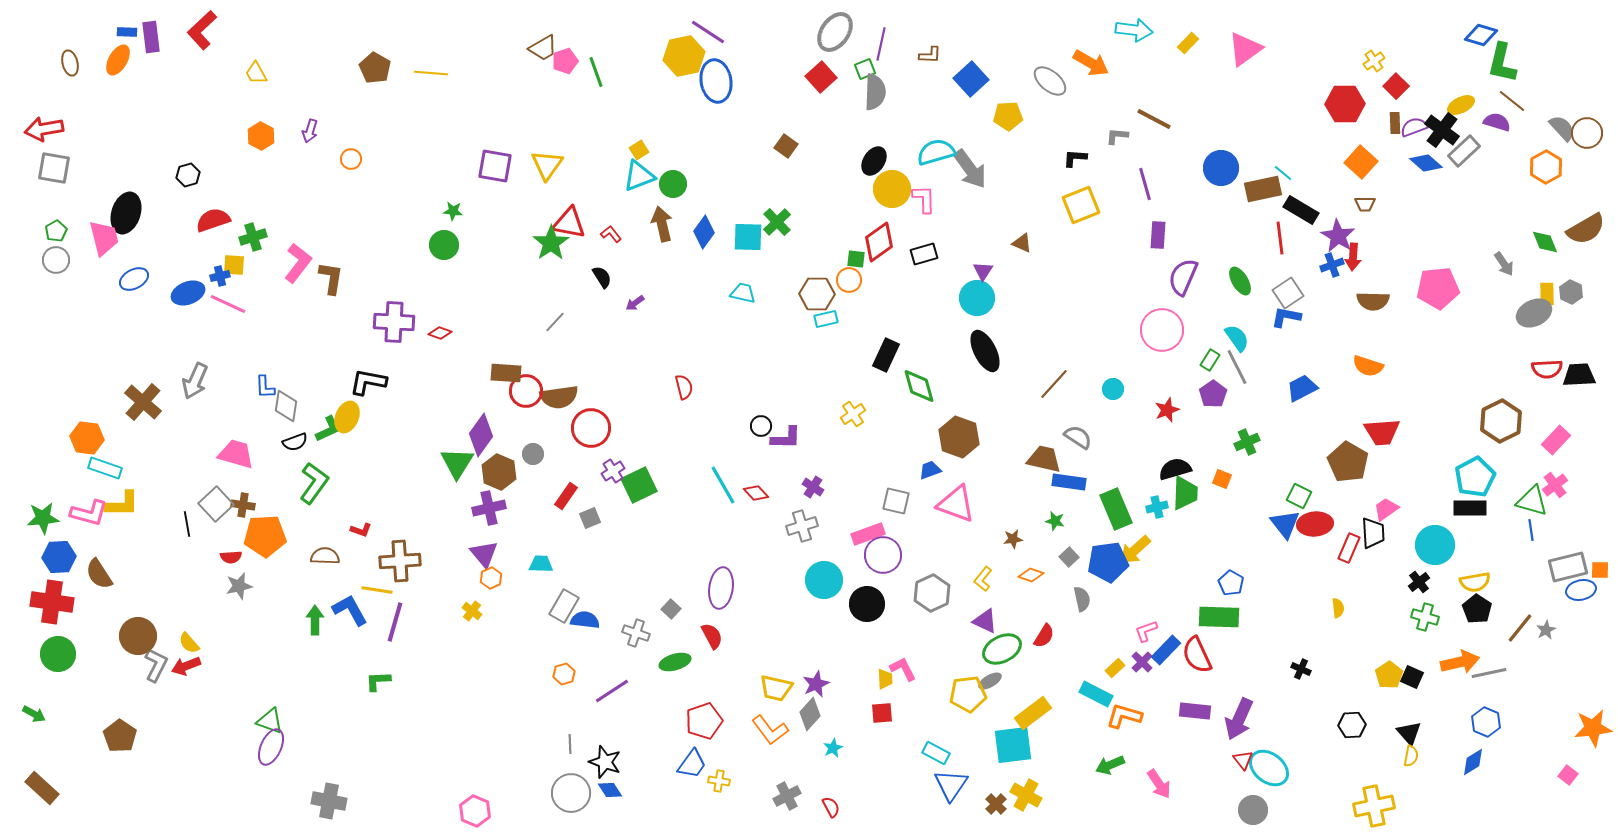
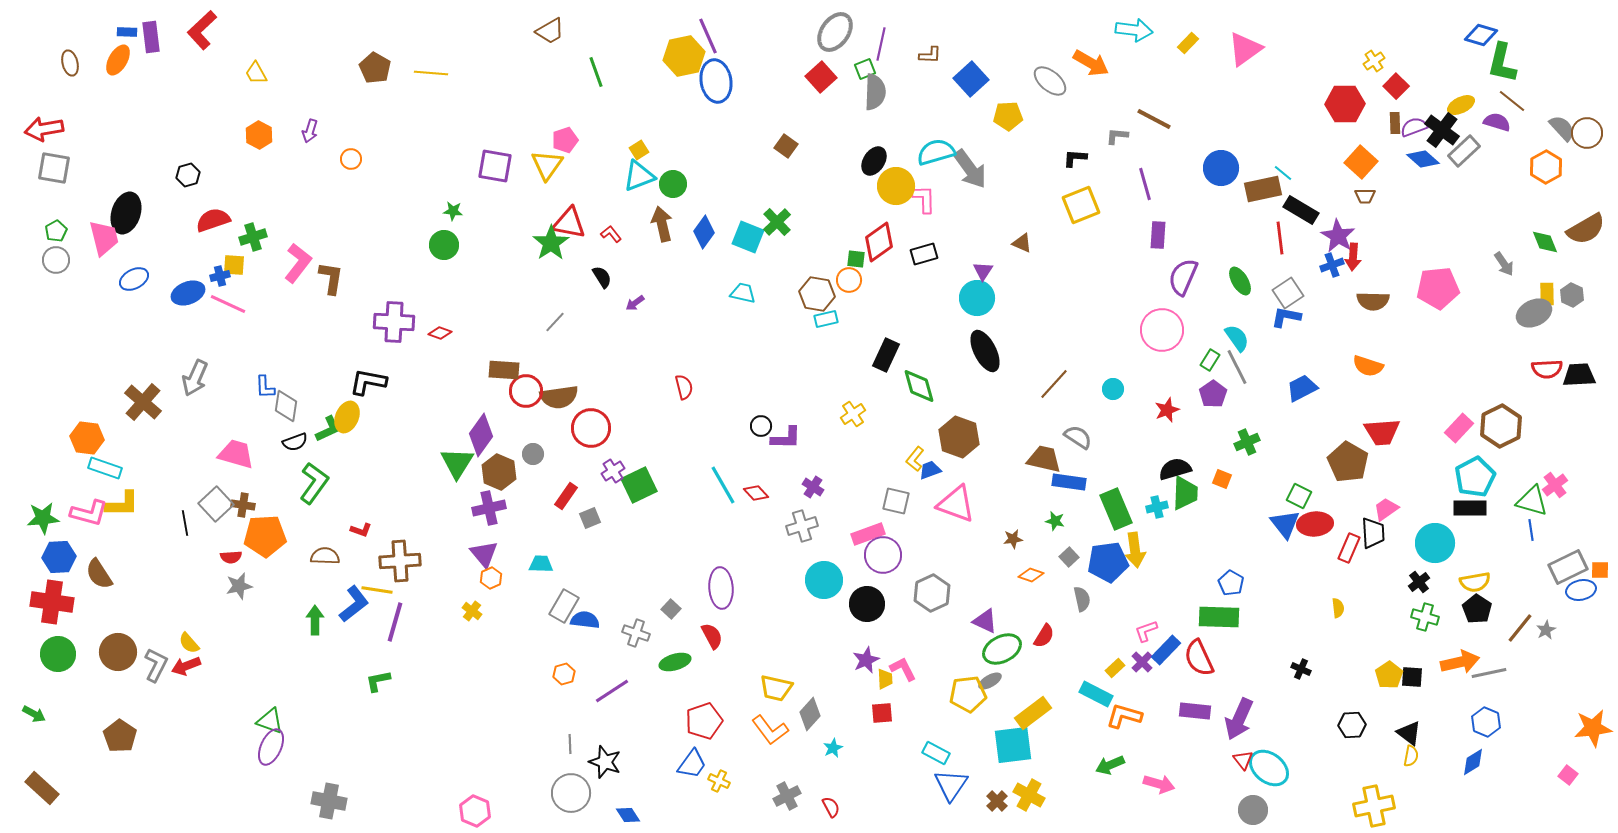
purple line at (708, 32): moved 4 px down; rotated 33 degrees clockwise
brown trapezoid at (543, 48): moved 7 px right, 17 px up
pink pentagon at (565, 61): moved 79 px down
orange hexagon at (261, 136): moved 2 px left, 1 px up
blue diamond at (1426, 163): moved 3 px left, 4 px up
yellow circle at (892, 189): moved 4 px right, 3 px up
brown trapezoid at (1365, 204): moved 8 px up
cyan square at (748, 237): rotated 20 degrees clockwise
gray hexagon at (1571, 292): moved 1 px right, 3 px down
brown hexagon at (817, 294): rotated 8 degrees clockwise
brown rectangle at (506, 373): moved 2 px left, 3 px up
gray arrow at (195, 381): moved 3 px up
brown hexagon at (1501, 421): moved 5 px down
pink rectangle at (1556, 440): moved 97 px left, 12 px up
black line at (187, 524): moved 2 px left, 1 px up
cyan circle at (1435, 545): moved 2 px up
yellow arrow at (1135, 550): rotated 56 degrees counterclockwise
gray rectangle at (1568, 567): rotated 12 degrees counterclockwise
yellow L-shape at (983, 579): moved 68 px left, 120 px up
purple ellipse at (721, 588): rotated 12 degrees counterclockwise
blue L-shape at (350, 610): moved 4 px right, 6 px up; rotated 81 degrees clockwise
brown circle at (138, 636): moved 20 px left, 16 px down
red semicircle at (1197, 655): moved 2 px right, 3 px down
black square at (1412, 677): rotated 20 degrees counterclockwise
green L-shape at (378, 681): rotated 8 degrees counterclockwise
purple star at (816, 684): moved 50 px right, 24 px up
black triangle at (1409, 733): rotated 12 degrees counterclockwise
yellow cross at (719, 781): rotated 15 degrees clockwise
pink arrow at (1159, 784): rotated 40 degrees counterclockwise
blue diamond at (610, 790): moved 18 px right, 25 px down
yellow cross at (1026, 795): moved 3 px right
brown cross at (996, 804): moved 1 px right, 3 px up
